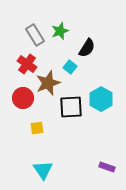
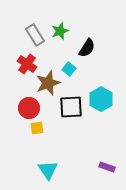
cyan square: moved 1 px left, 2 px down
red circle: moved 6 px right, 10 px down
cyan triangle: moved 5 px right
